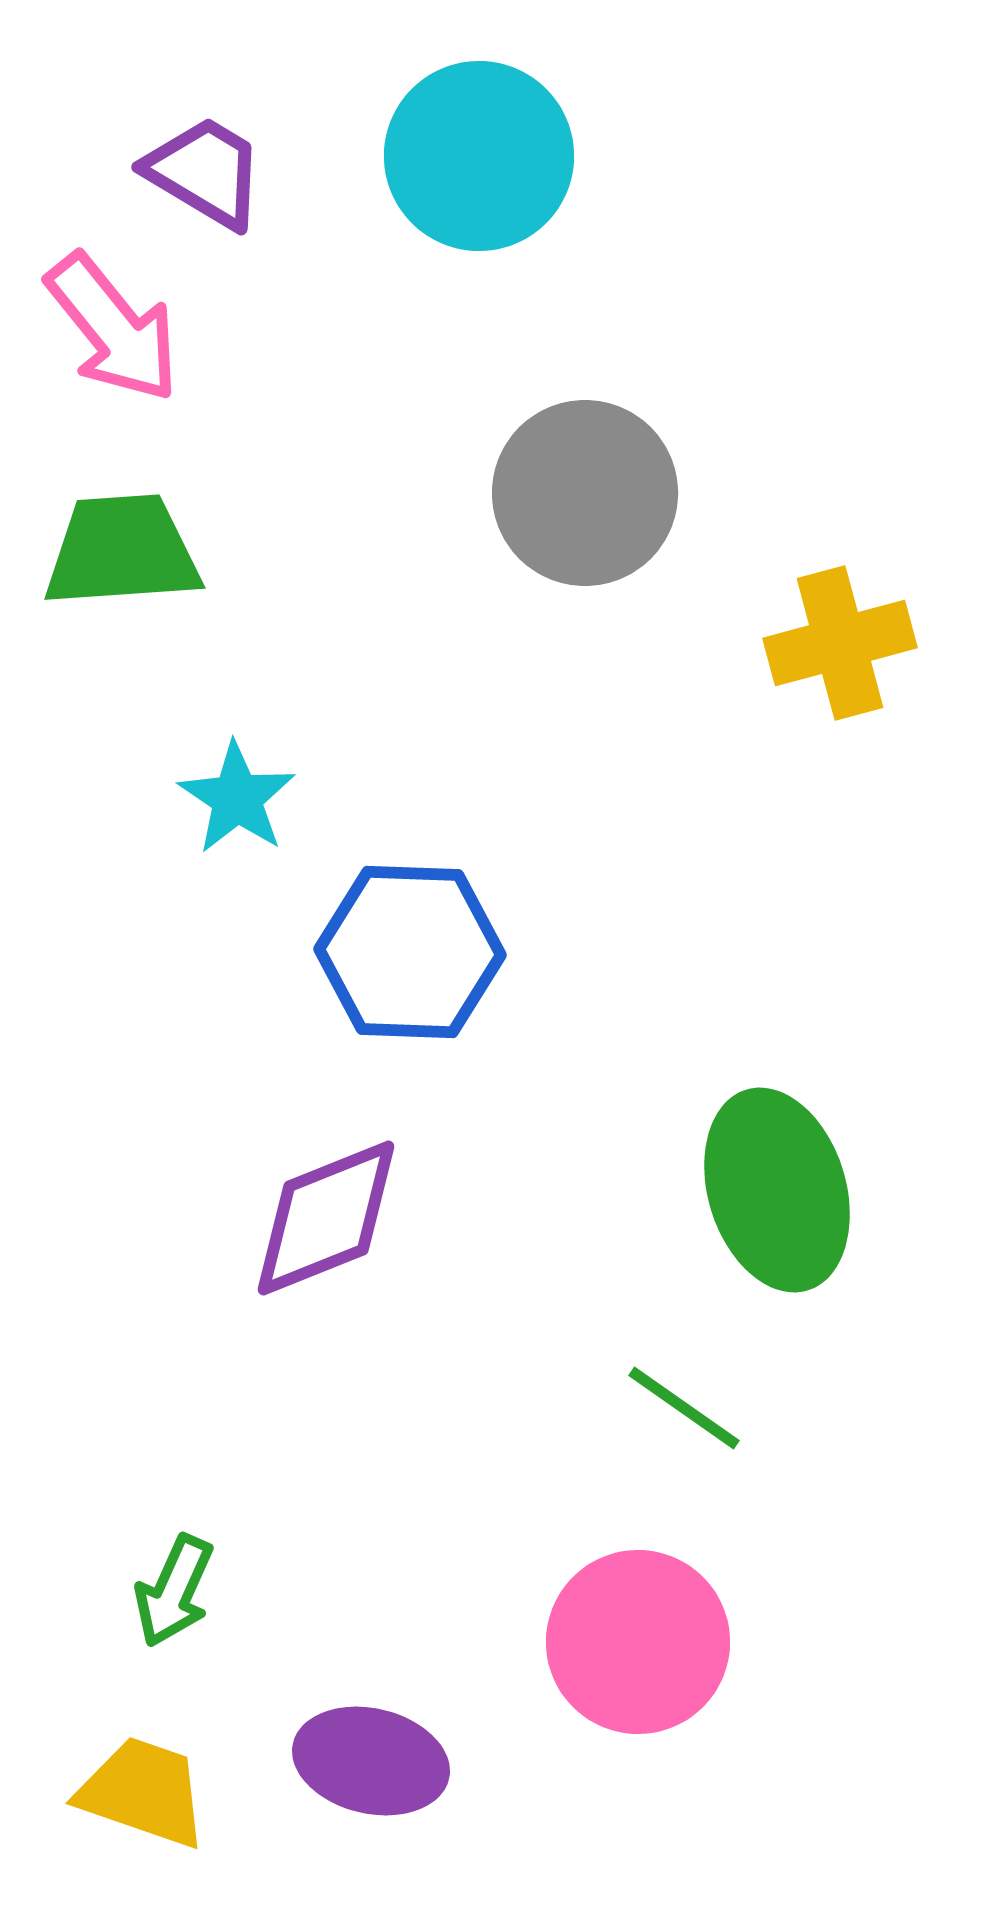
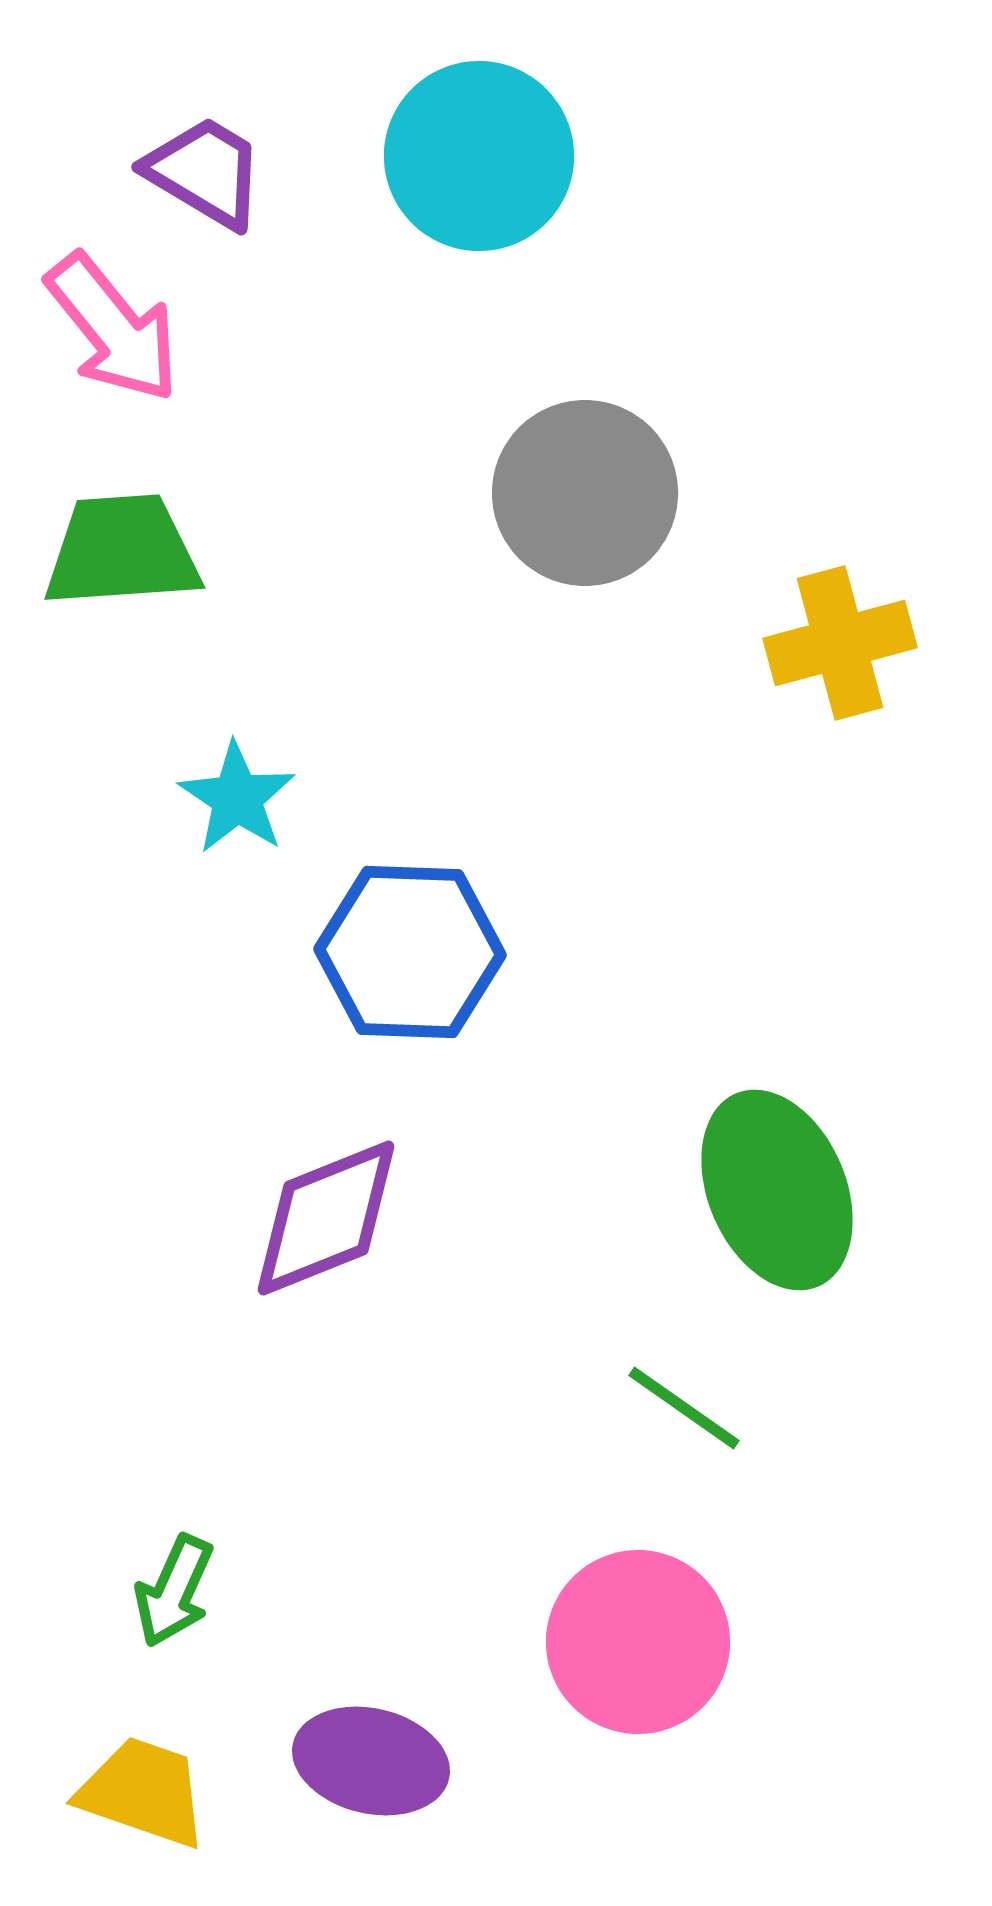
green ellipse: rotated 6 degrees counterclockwise
